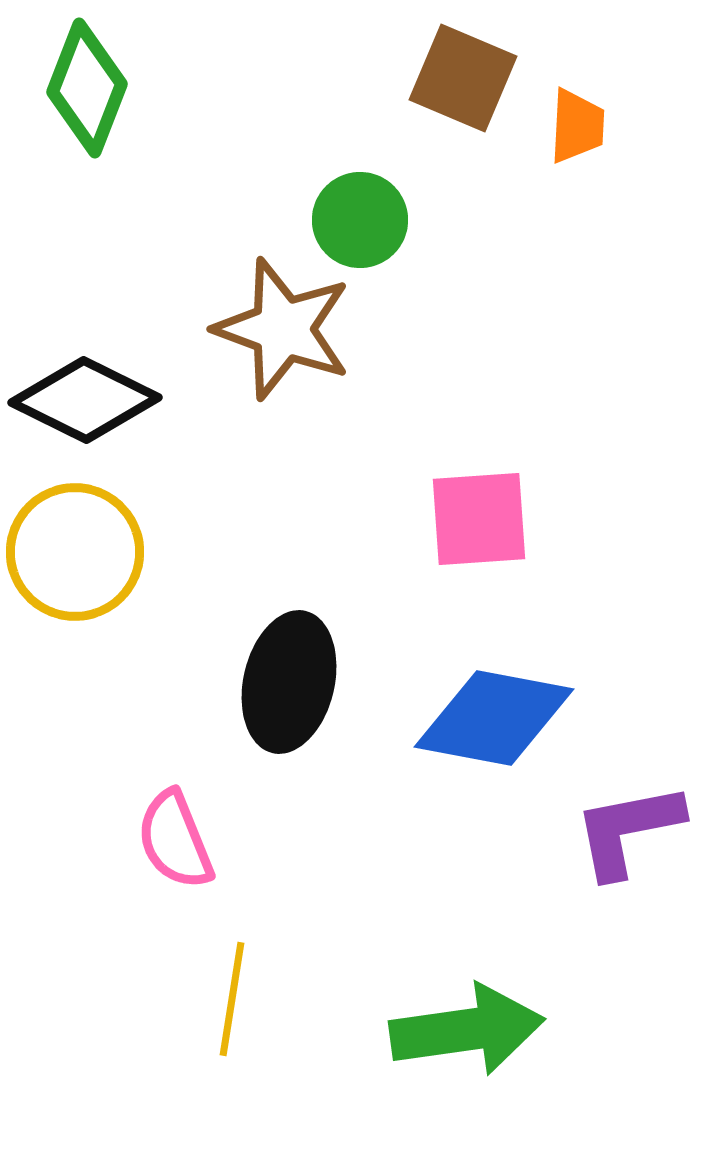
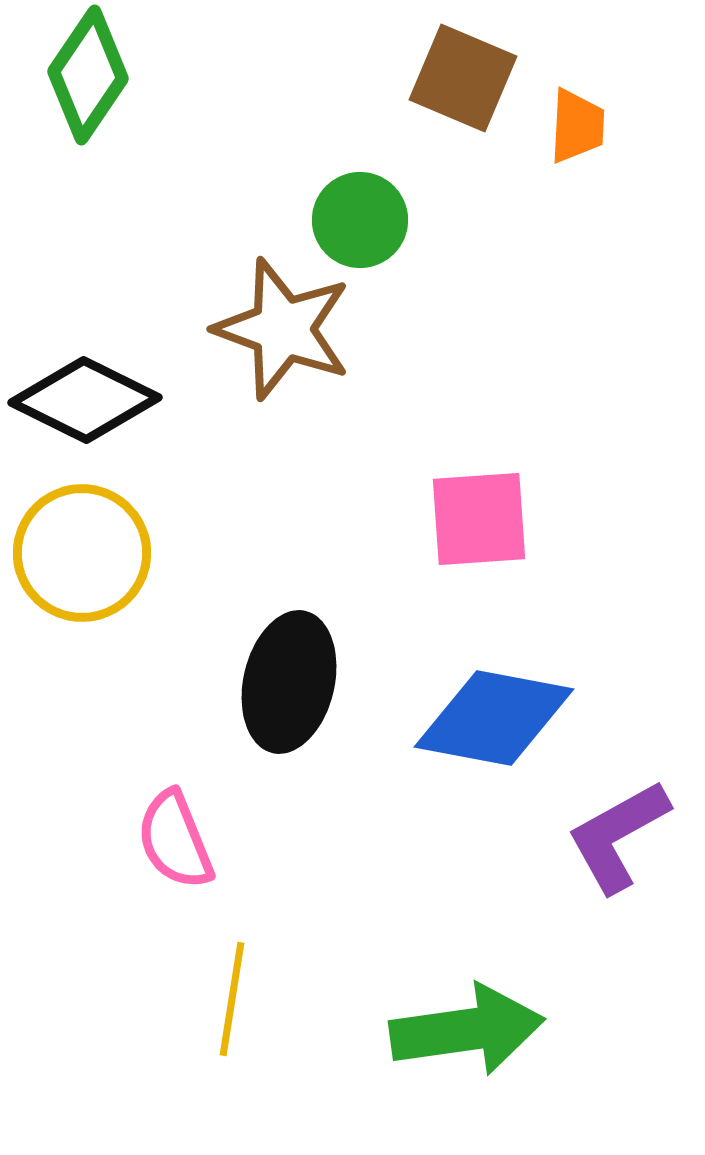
green diamond: moved 1 px right, 13 px up; rotated 13 degrees clockwise
yellow circle: moved 7 px right, 1 px down
purple L-shape: moved 10 px left, 6 px down; rotated 18 degrees counterclockwise
